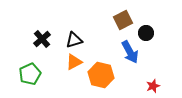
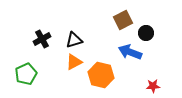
black cross: rotated 12 degrees clockwise
blue arrow: rotated 140 degrees clockwise
green pentagon: moved 4 px left
red star: rotated 16 degrees clockwise
